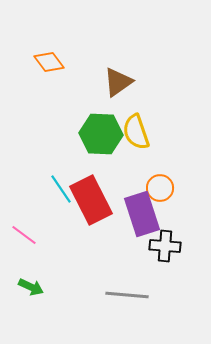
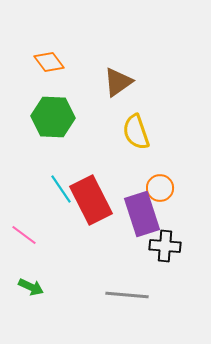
green hexagon: moved 48 px left, 17 px up
